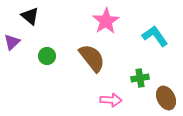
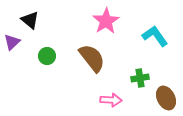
black triangle: moved 4 px down
